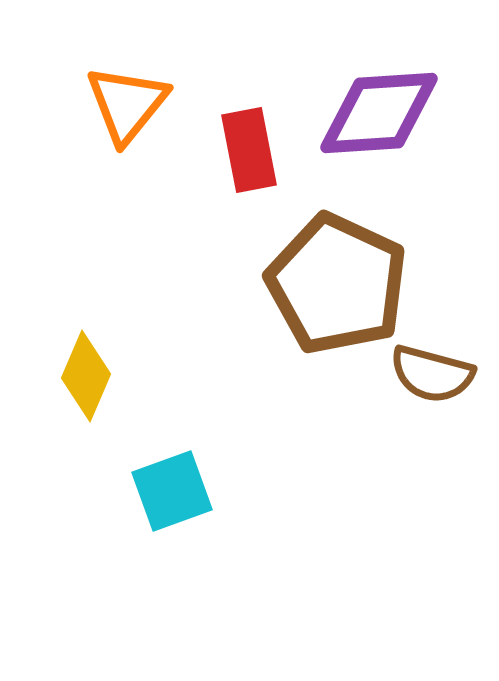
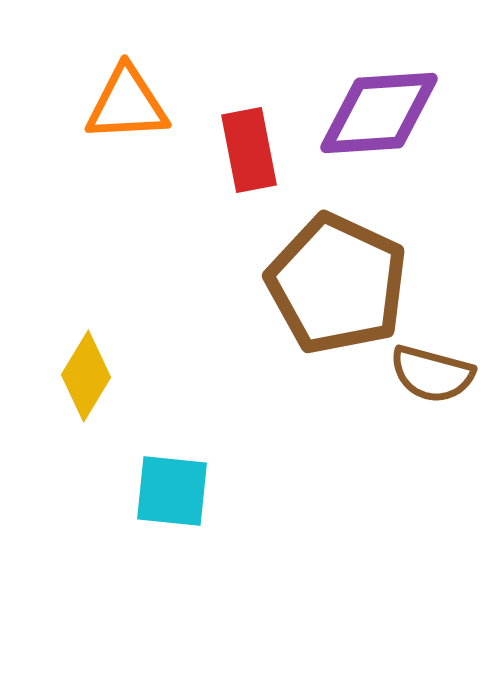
orange triangle: rotated 48 degrees clockwise
yellow diamond: rotated 8 degrees clockwise
cyan square: rotated 26 degrees clockwise
